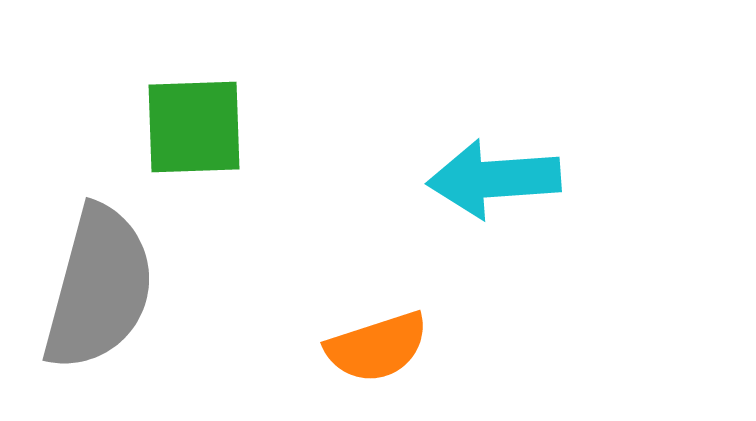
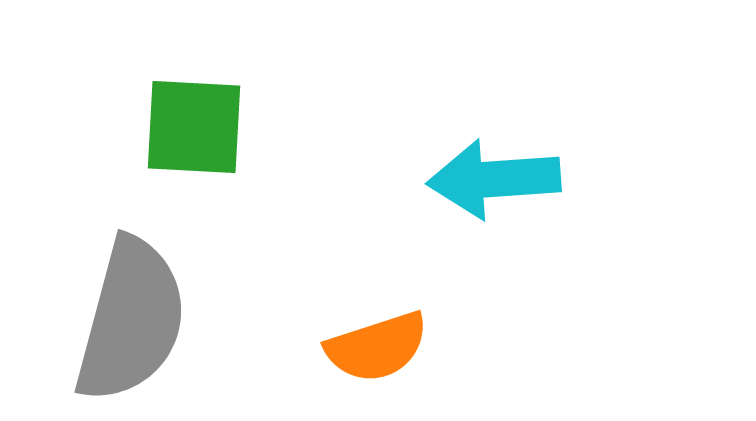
green square: rotated 5 degrees clockwise
gray semicircle: moved 32 px right, 32 px down
